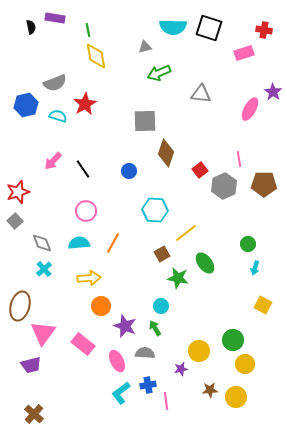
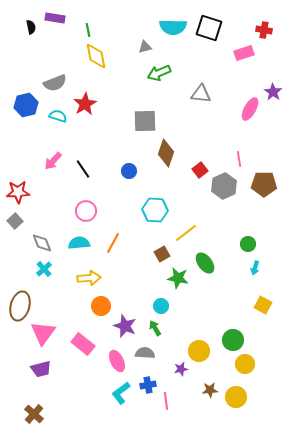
red star at (18, 192): rotated 15 degrees clockwise
purple trapezoid at (31, 365): moved 10 px right, 4 px down
